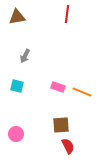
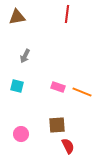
brown square: moved 4 px left
pink circle: moved 5 px right
